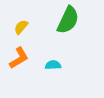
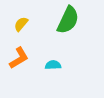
yellow semicircle: moved 3 px up
